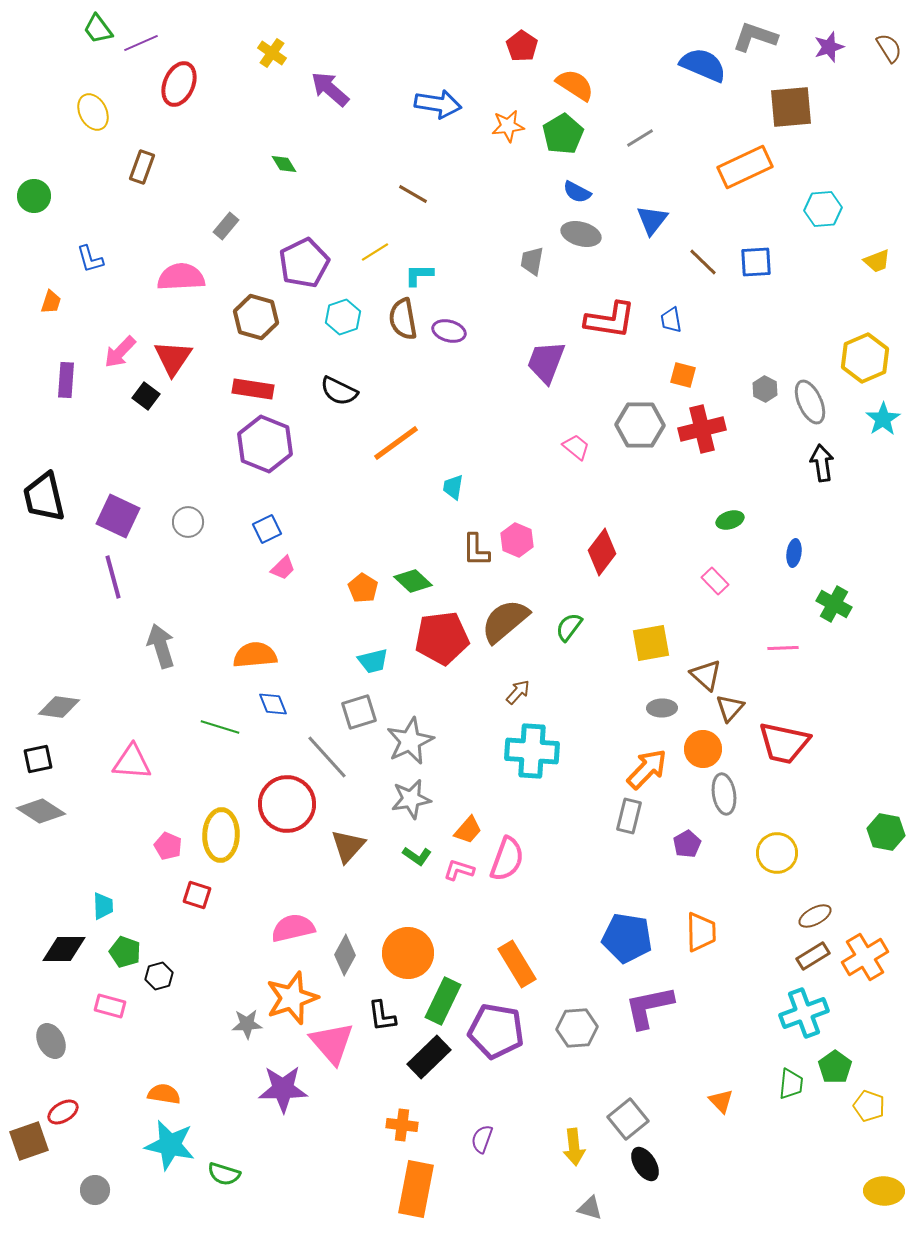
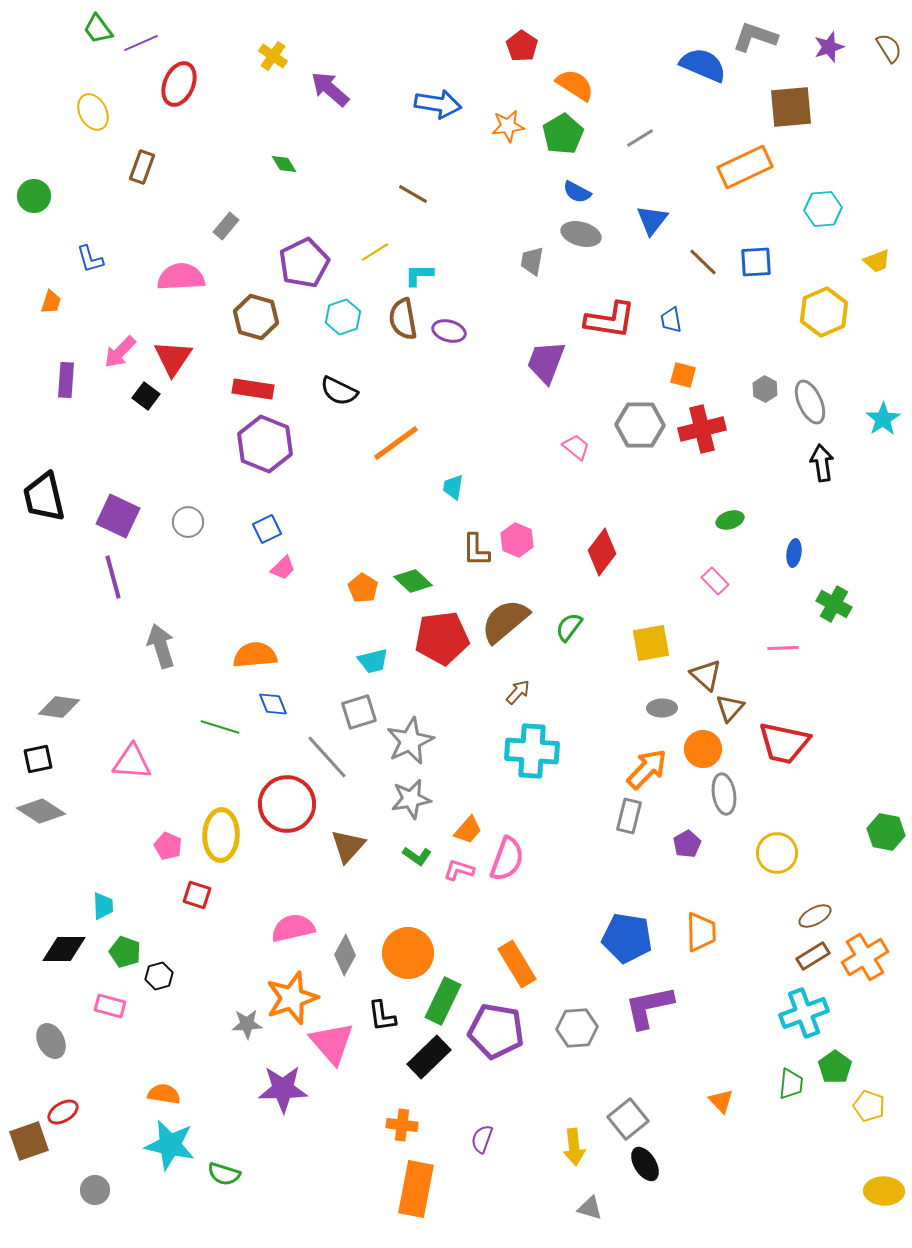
yellow cross at (272, 53): moved 1 px right, 3 px down
yellow hexagon at (865, 358): moved 41 px left, 46 px up
